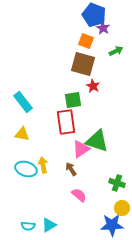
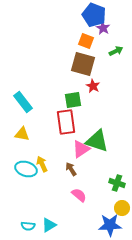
yellow arrow: moved 1 px left, 1 px up; rotated 14 degrees counterclockwise
blue star: moved 2 px left
